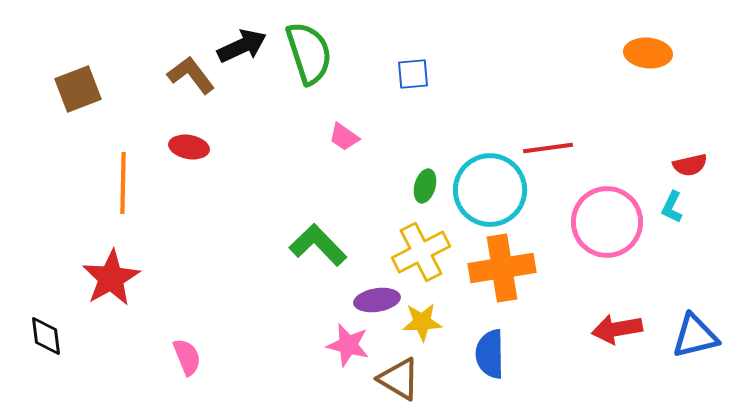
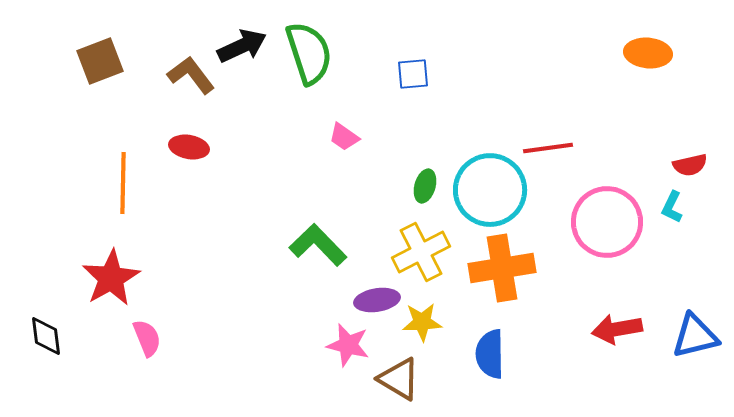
brown square: moved 22 px right, 28 px up
pink semicircle: moved 40 px left, 19 px up
